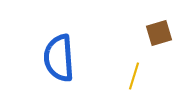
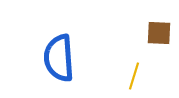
brown square: rotated 20 degrees clockwise
